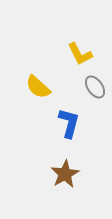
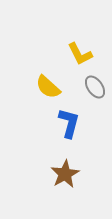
yellow semicircle: moved 10 px right
